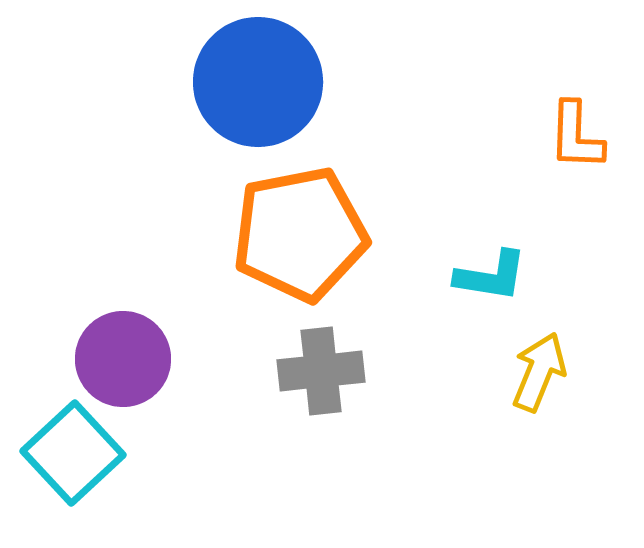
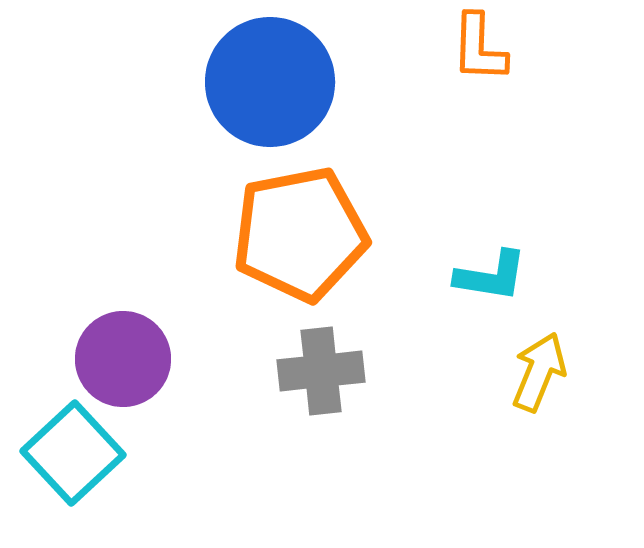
blue circle: moved 12 px right
orange L-shape: moved 97 px left, 88 px up
